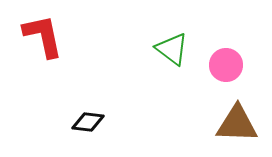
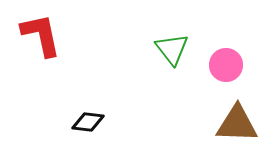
red L-shape: moved 2 px left, 1 px up
green triangle: rotated 15 degrees clockwise
